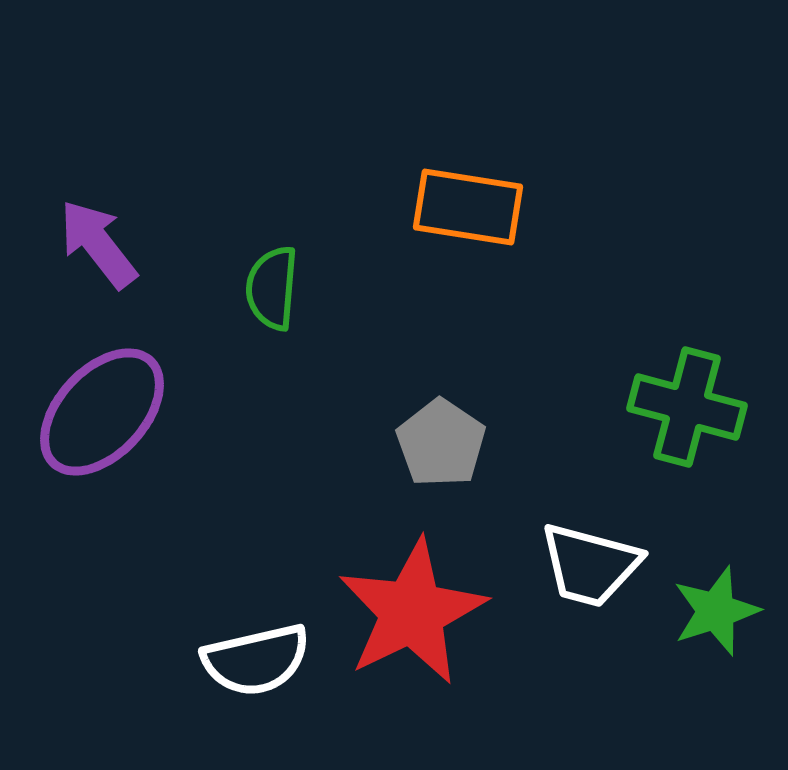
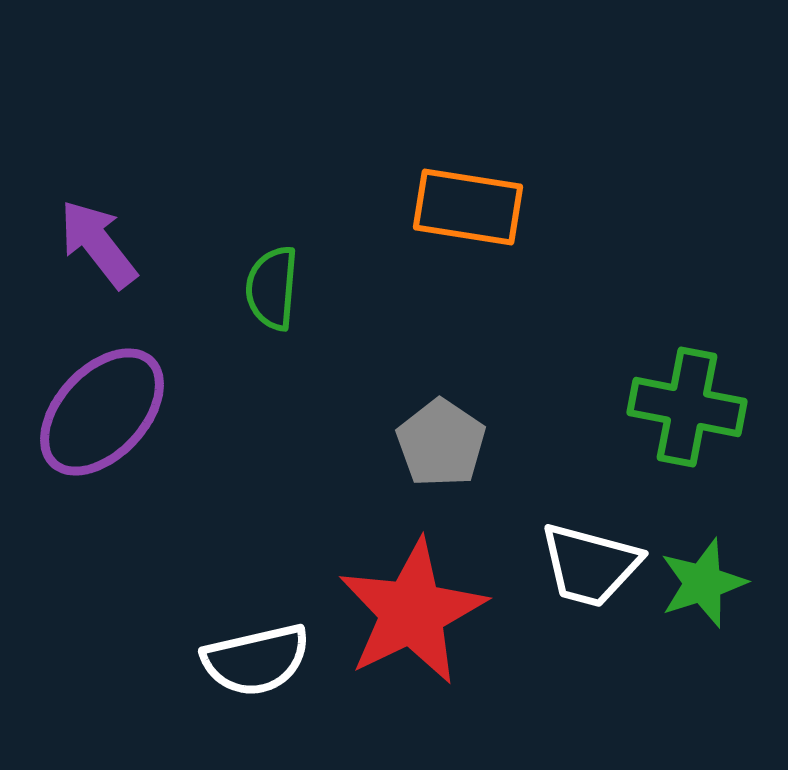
green cross: rotated 4 degrees counterclockwise
green star: moved 13 px left, 28 px up
